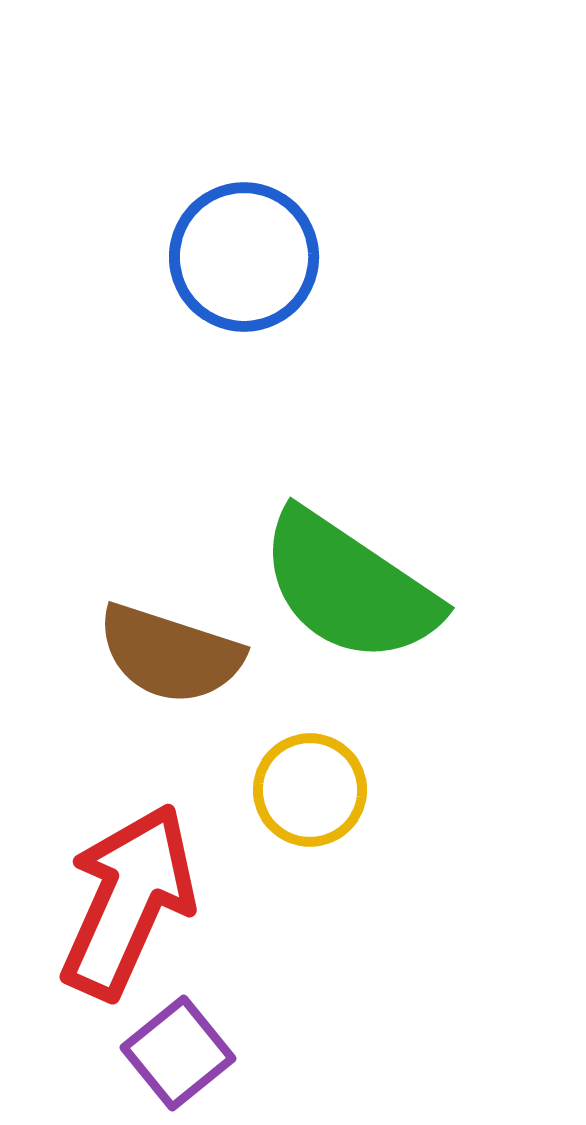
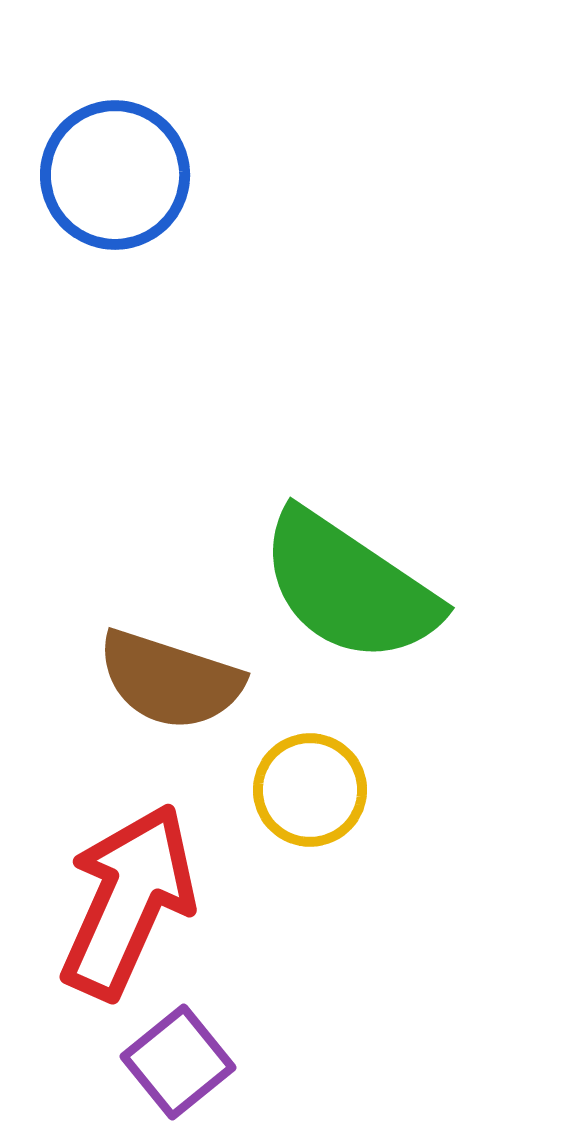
blue circle: moved 129 px left, 82 px up
brown semicircle: moved 26 px down
purple square: moved 9 px down
